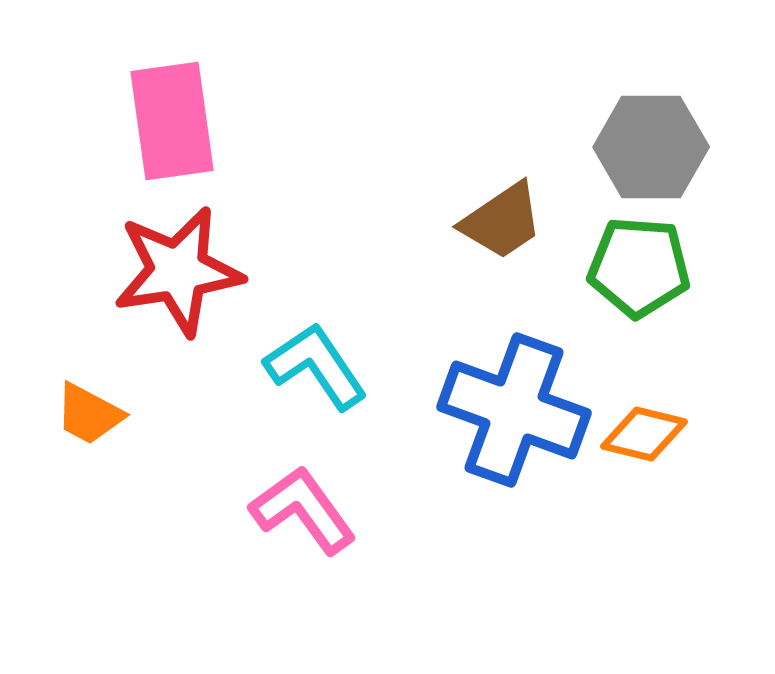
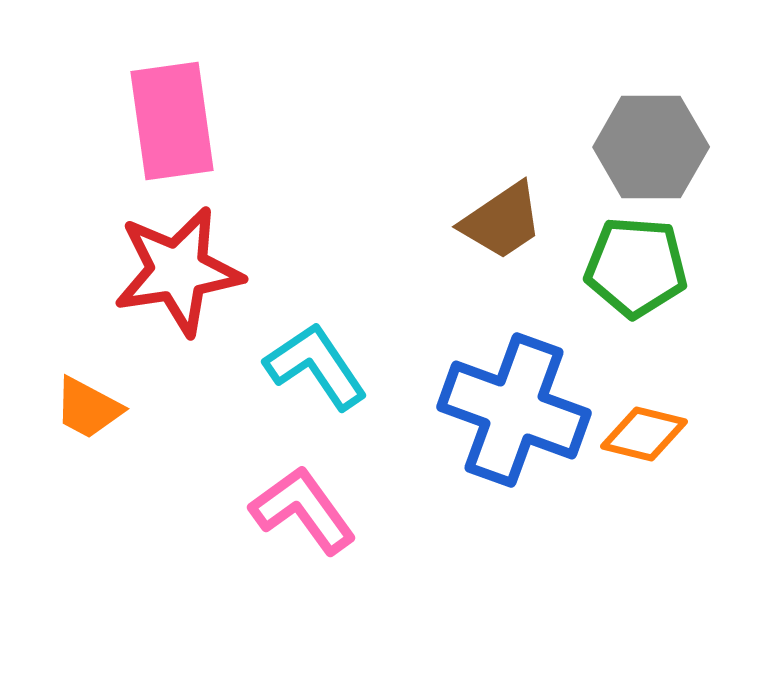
green pentagon: moved 3 px left
orange trapezoid: moved 1 px left, 6 px up
